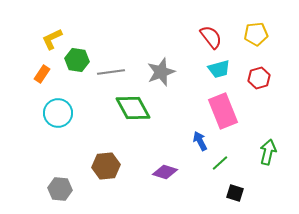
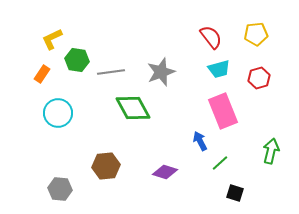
green arrow: moved 3 px right, 1 px up
